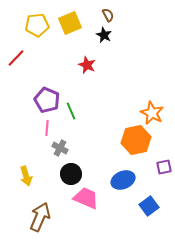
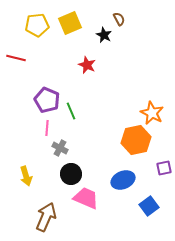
brown semicircle: moved 11 px right, 4 px down
red line: rotated 60 degrees clockwise
purple square: moved 1 px down
brown arrow: moved 6 px right
